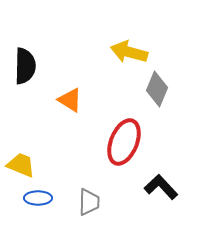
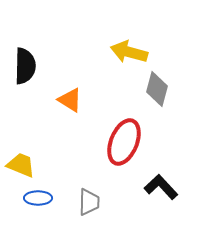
gray diamond: rotated 8 degrees counterclockwise
